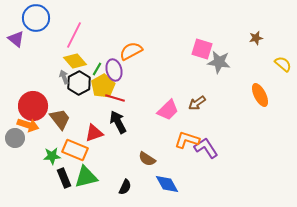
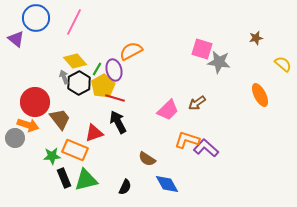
pink line: moved 13 px up
red circle: moved 2 px right, 4 px up
purple L-shape: rotated 15 degrees counterclockwise
green triangle: moved 3 px down
